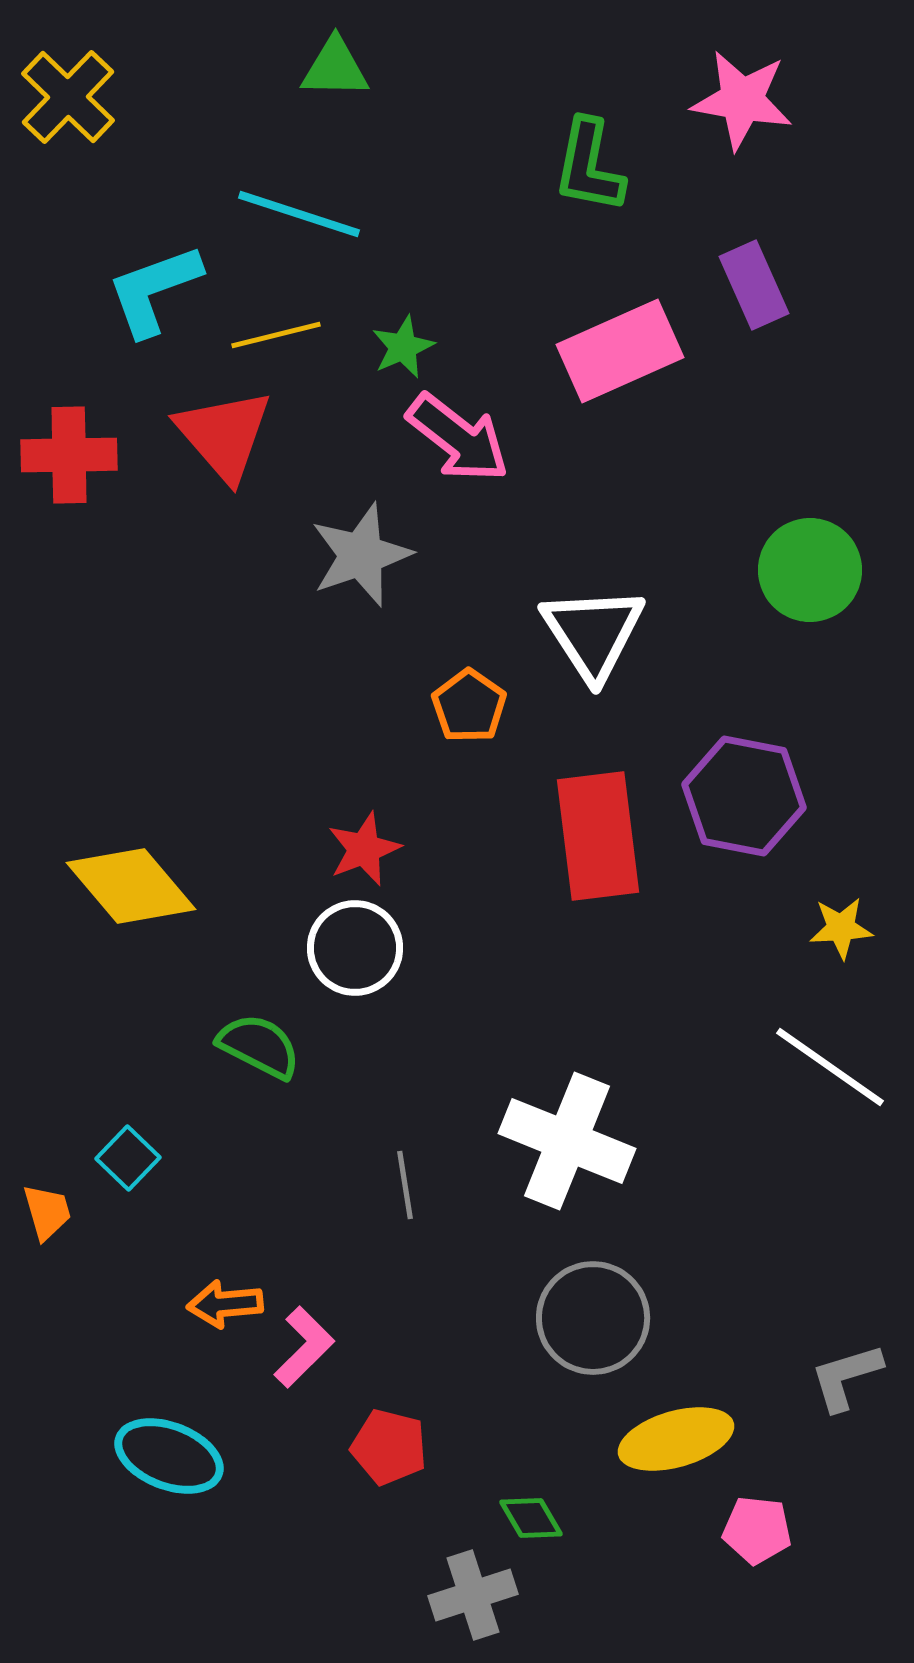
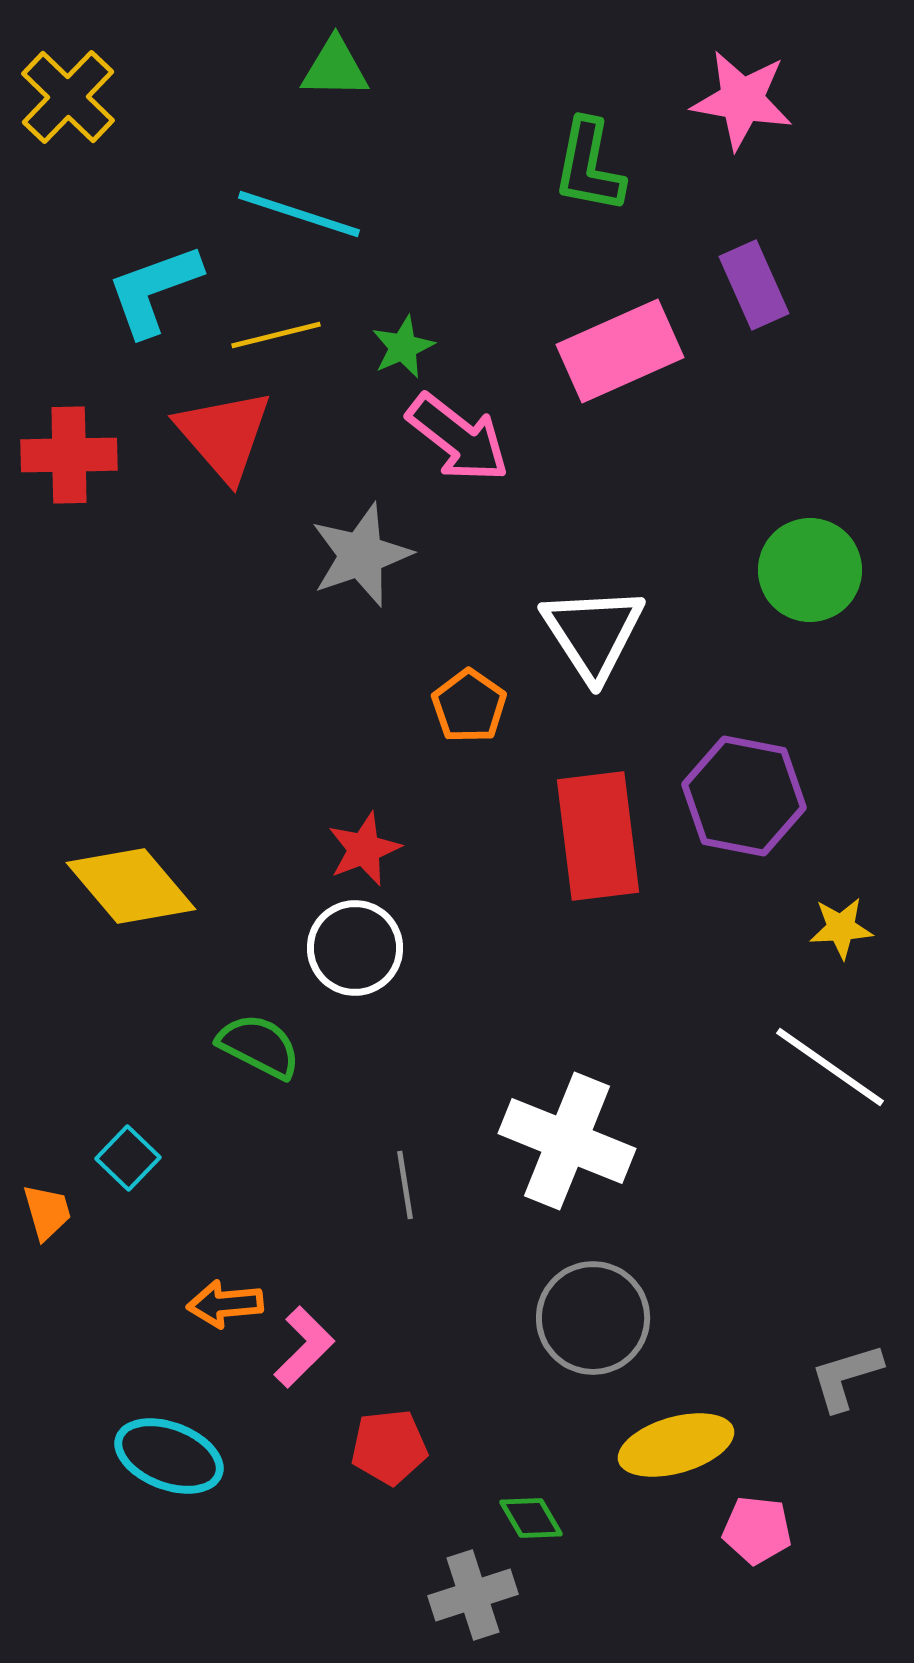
yellow ellipse: moved 6 px down
red pentagon: rotated 20 degrees counterclockwise
